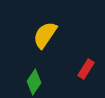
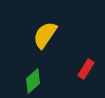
green diamond: moved 1 px left, 1 px up; rotated 15 degrees clockwise
